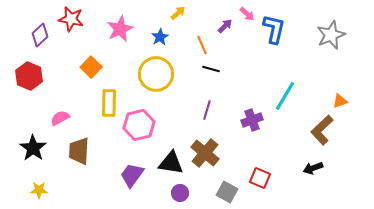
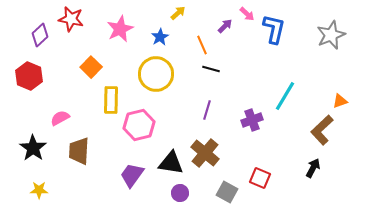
yellow rectangle: moved 2 px right, 3 px up
black arrow: rotated 138 degrees clockwise
